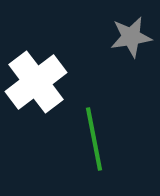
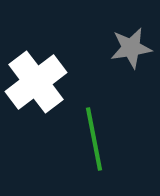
gray star: moved 11 px down
